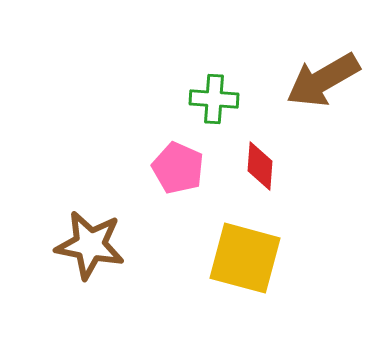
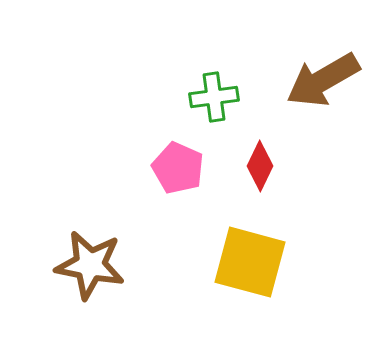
green cross: moved 2 px up; rotated 12 degrees counterclockwise
red diamond: rotated 21 degrees clockwise
brown star: moved 20 px down
yellow square: moved 5 px right, 4 px down
